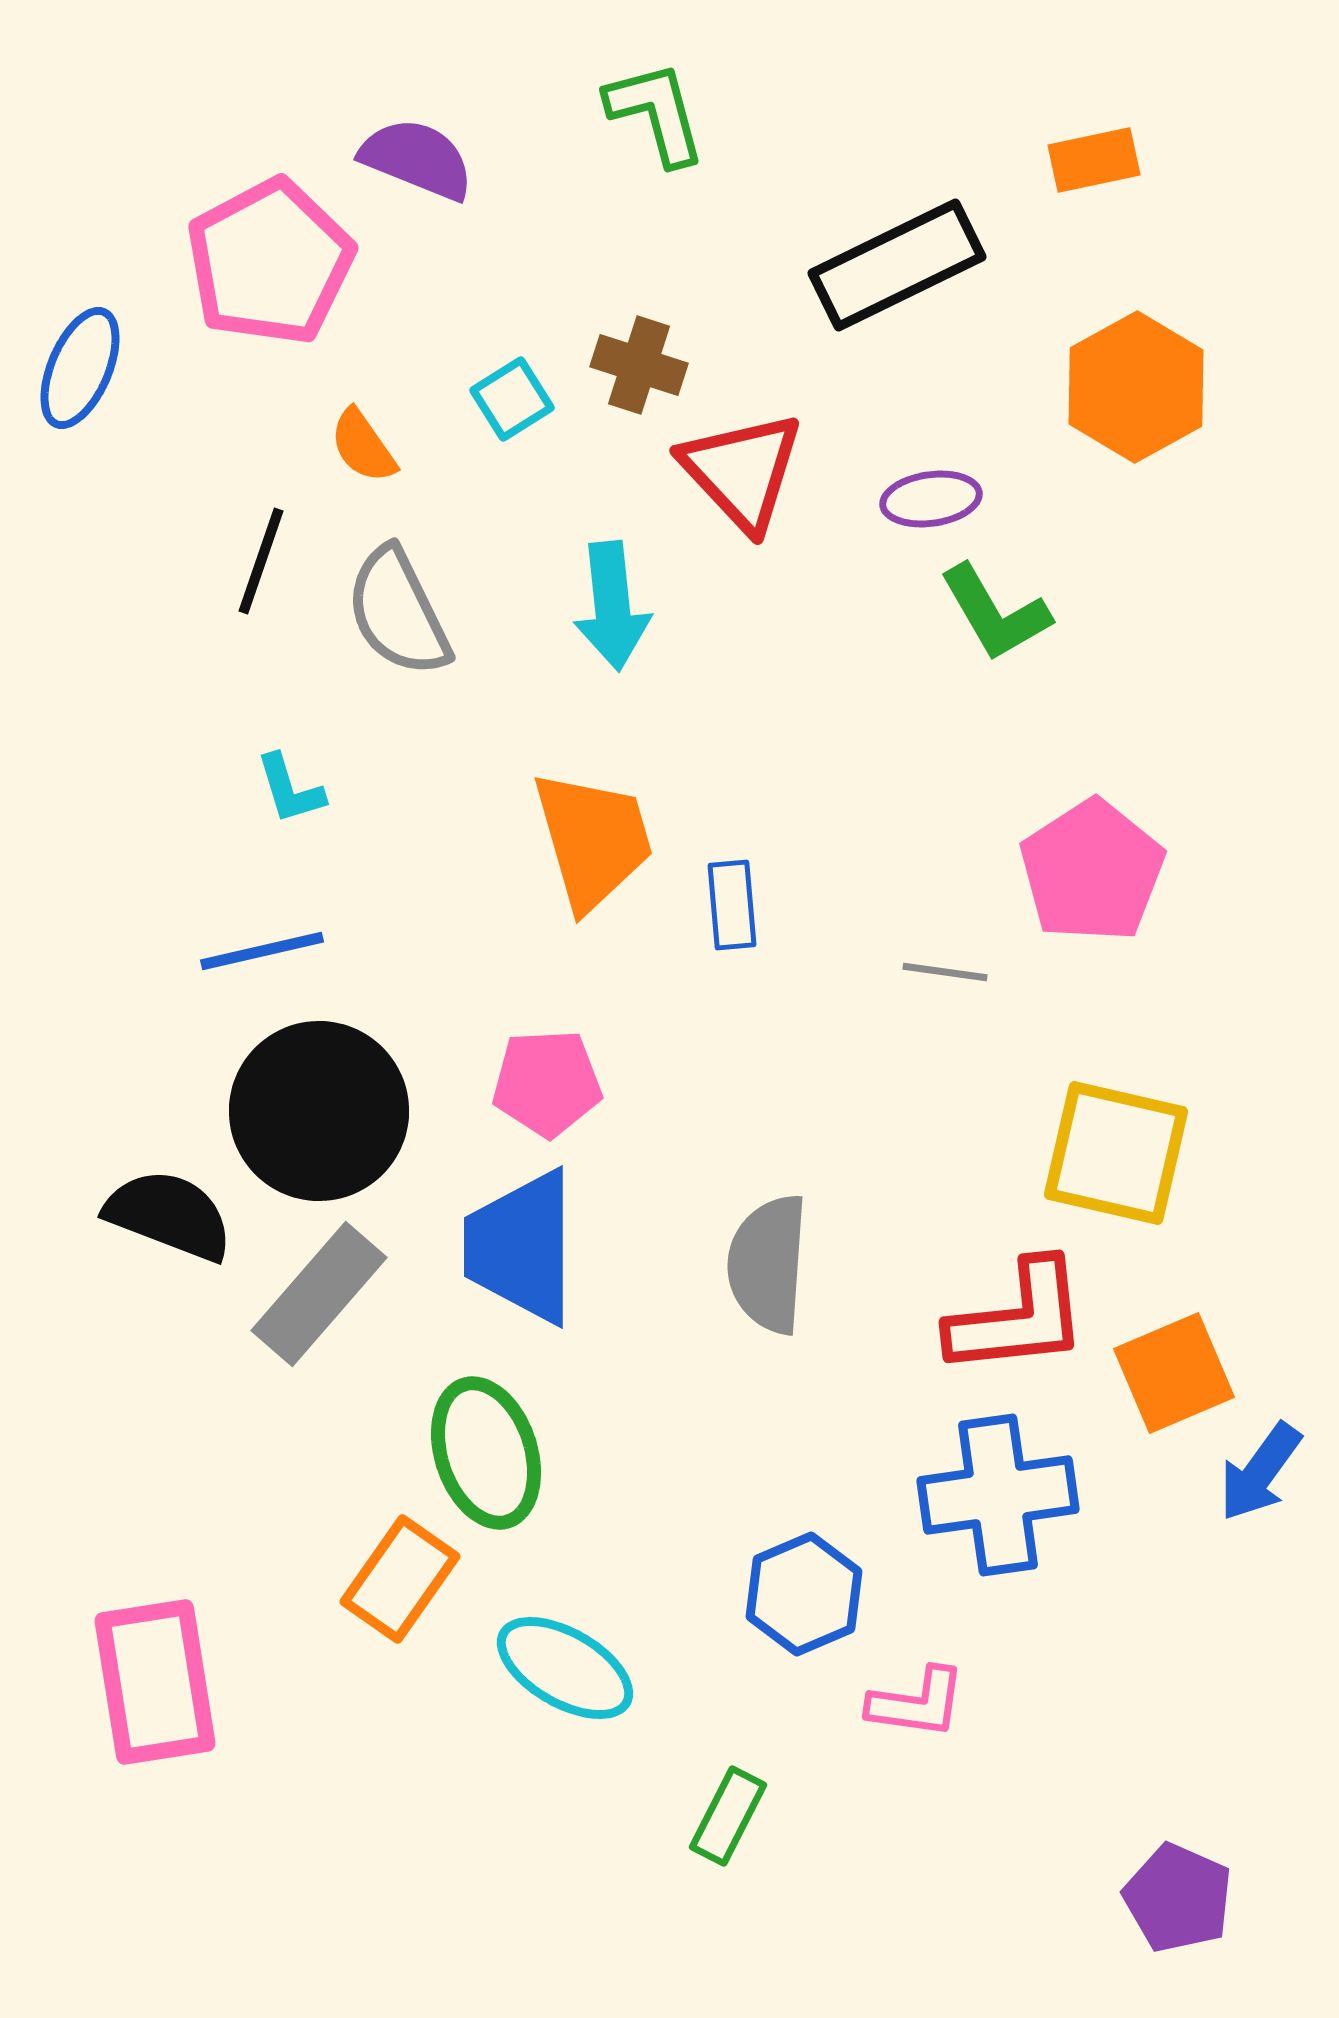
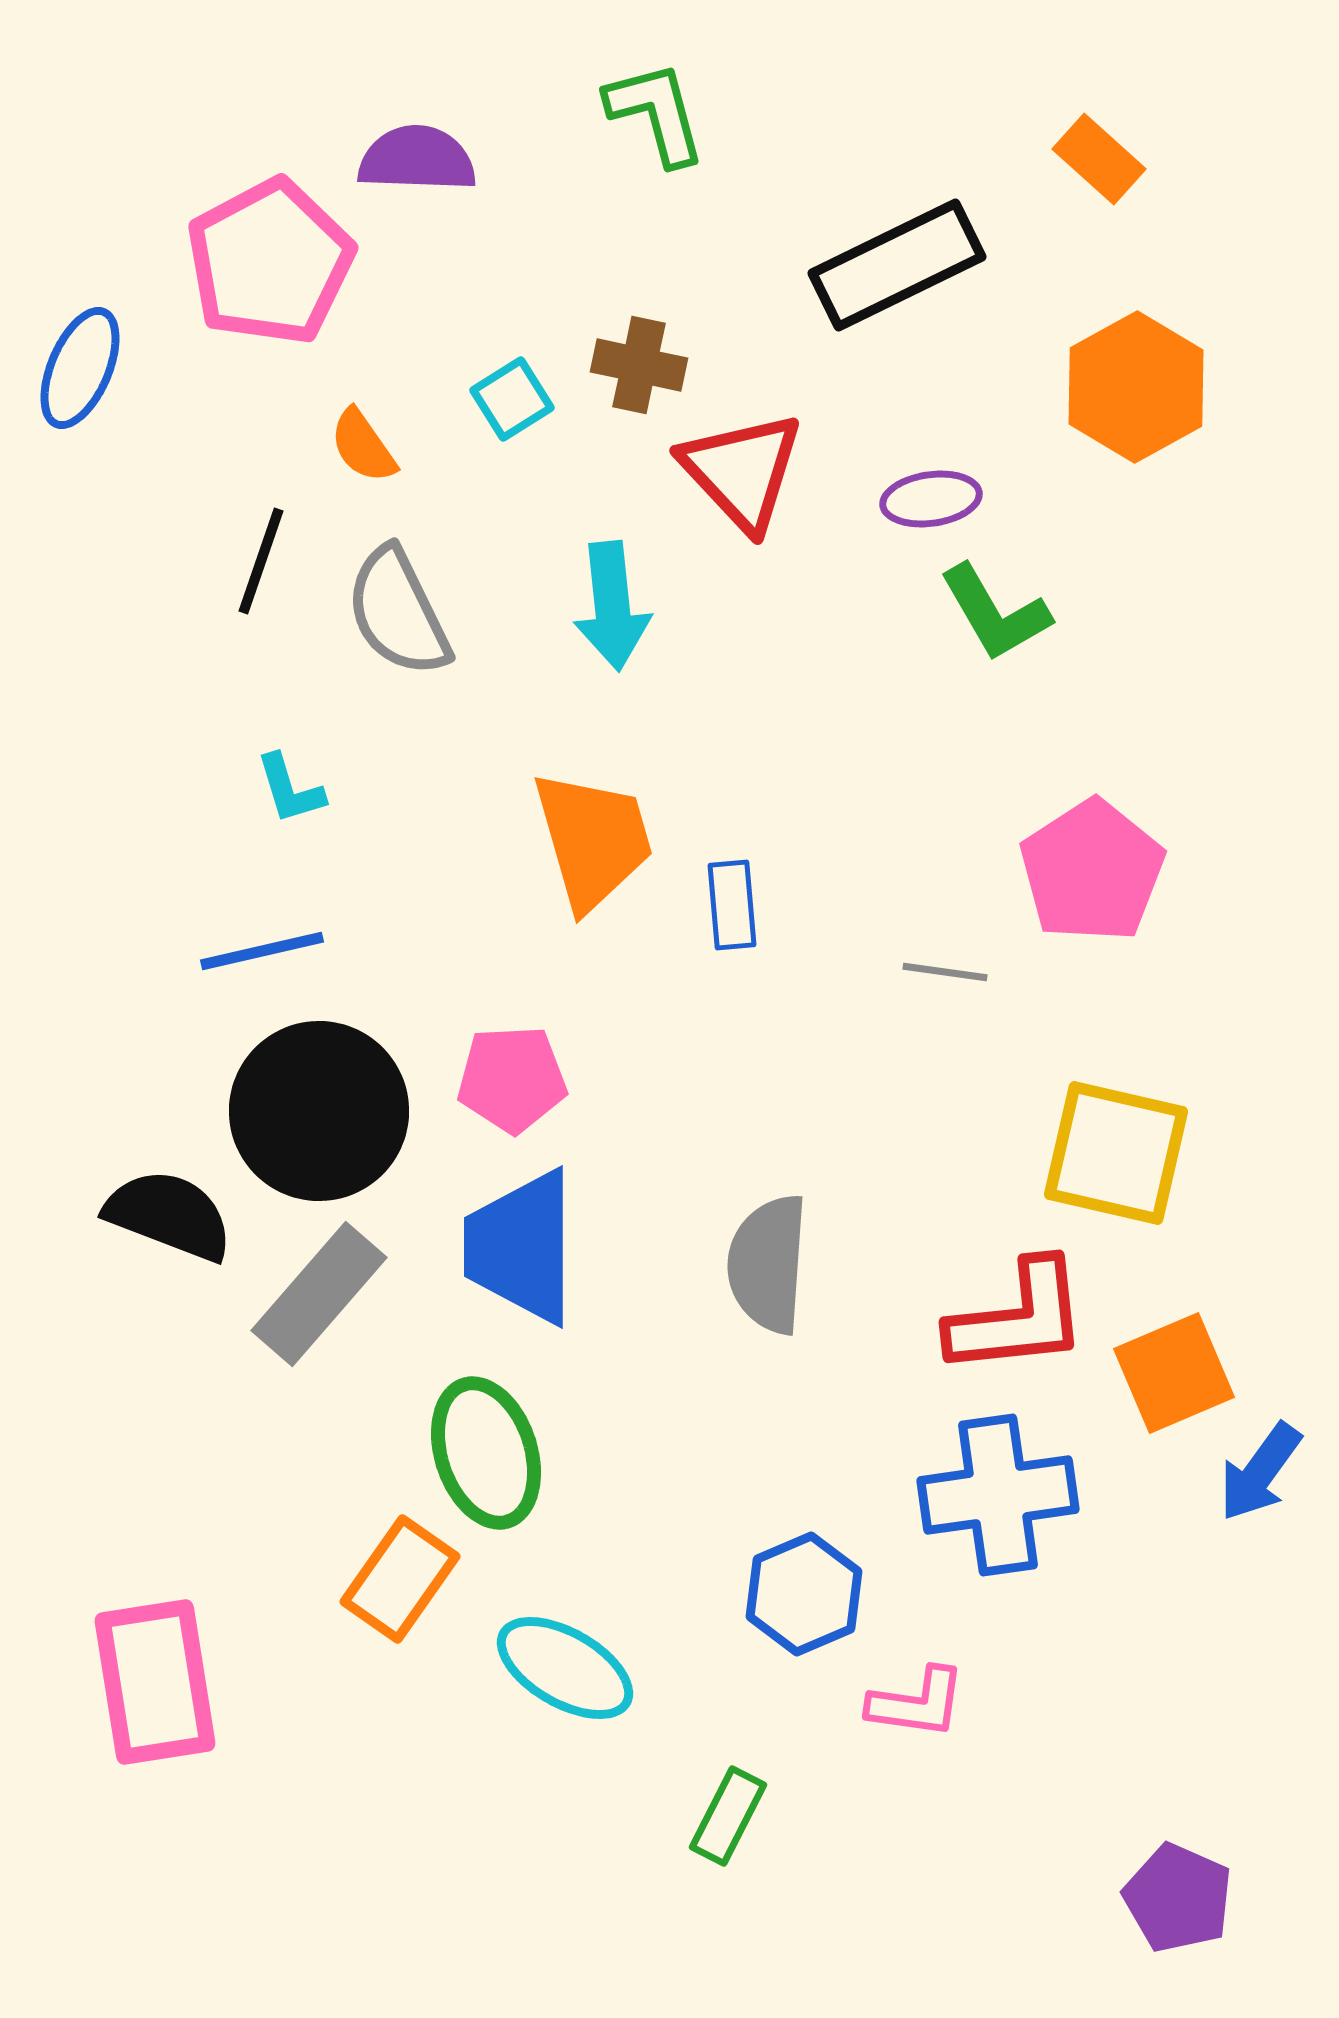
purple semicircle at (417, 159): rotated 20 degrees counterclockwise
orange rectangle at (1094, 160): moved 5 px right, 1 px up; rotated 54 degrees clockwise
brown cross at (639, 365): rotated 6 degrees counterclockwise
pink pentagon at (547, 1083): moved 35 px left, 4 px up
